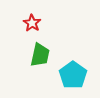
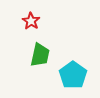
red star: moved 1 px left, 2 px up
